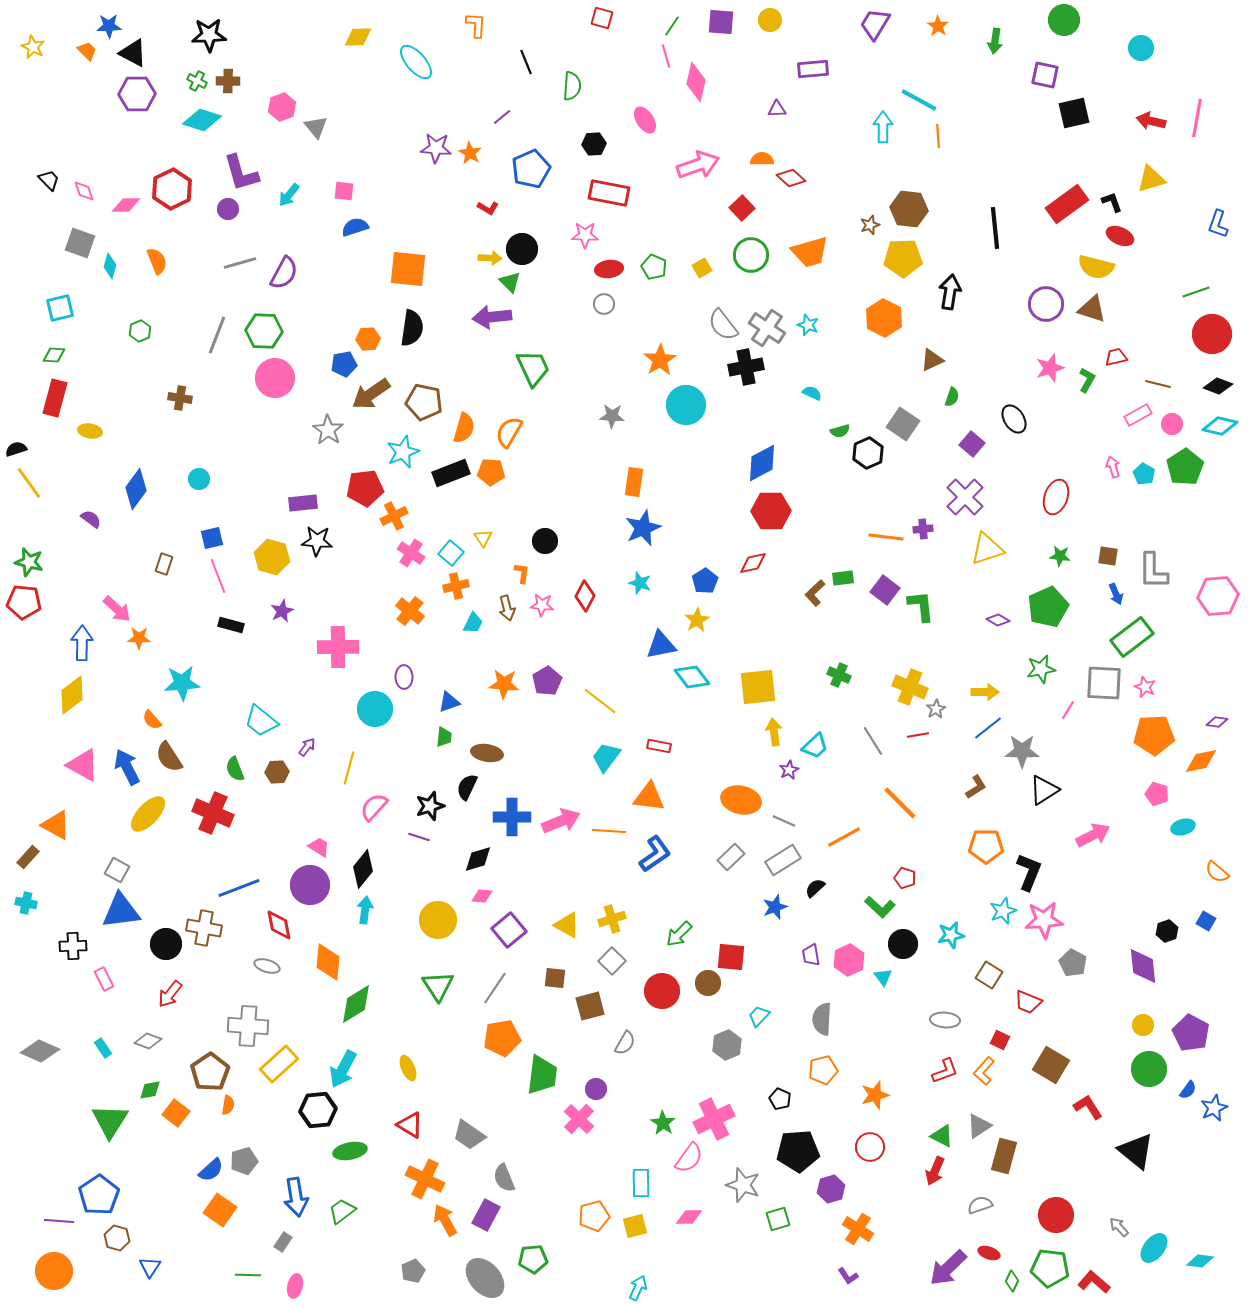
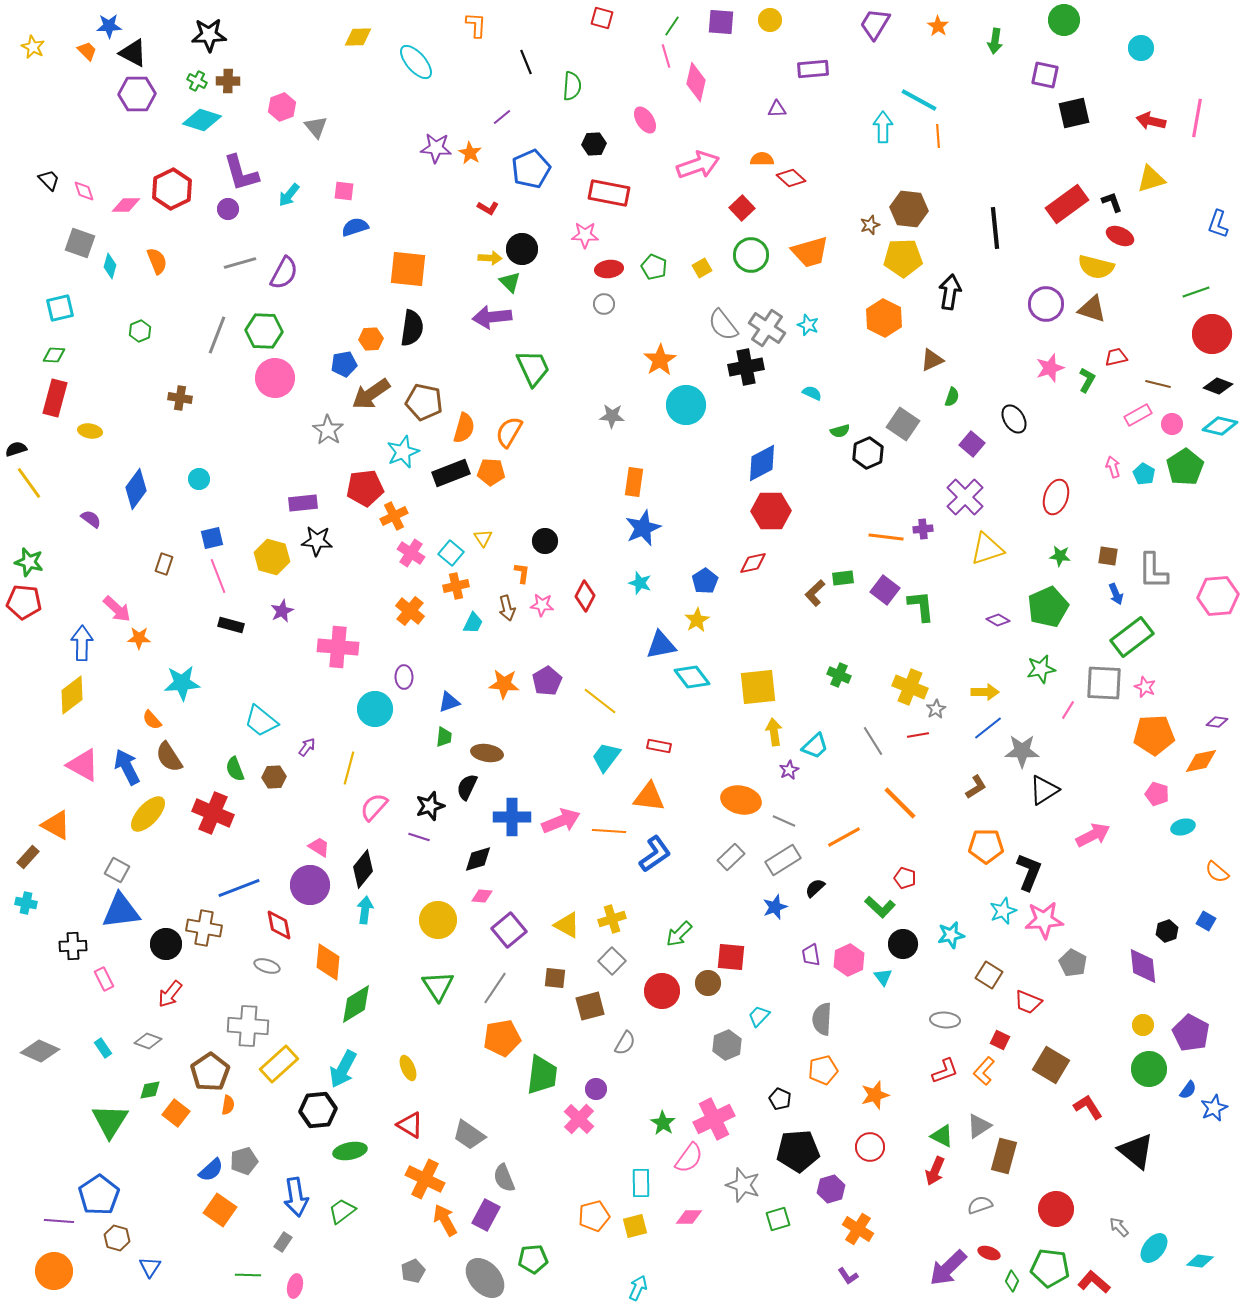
orange hexagon at (368, 339): moved 3 px right
pink cross at (338, 647): rotated 6 degrees clockwise
brown hexagon at (277, 772): moved 3 px left, 5 px down
red circle at (1056, 1215): moved 6 px up
